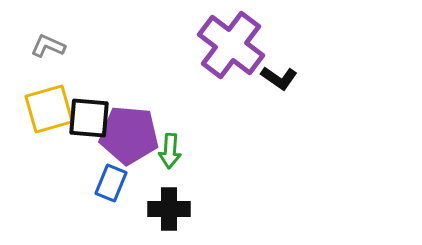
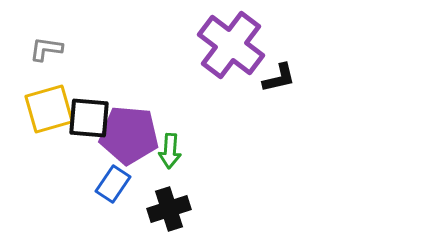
gray L-shape: moved 2 px left, 3 px down; rotated 16 degrees counterclockwise
black L-shape: rotated 48 degrees counterclockwise
blue rectangle: moved 2 px right, 1 px down; rotated 12 degrees clockwise
black cross: rotated 18 degrees counterclockwise
